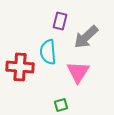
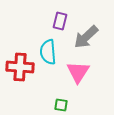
green square: rotated 24 degrees clockwise
